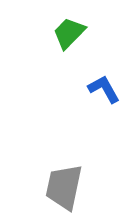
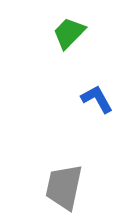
blue L-shape: moved 7 px left, 10 px down
